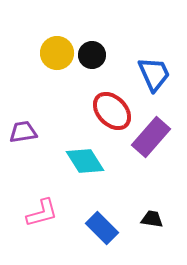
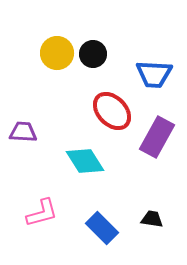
black circle: moved 1 px right, 1 px up
blue trapezoid: rotated 117 degrees clockwise
purple trapezoid: rotated 12 degrees clockwise
purple rectangle: moved 6 px right; rotated 12 degrees counterclockwise
